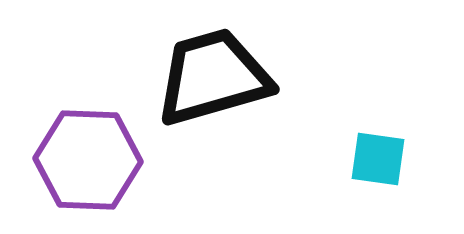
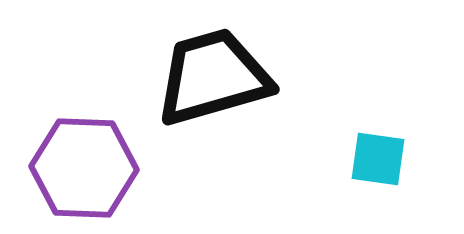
purple hexagon: moved 4 px left, 8 px down
